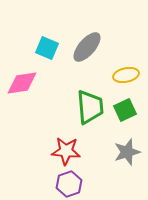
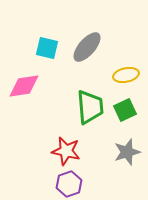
cyan square: rotated 10 degrees counterclockwise
pink diamond: moved 2 px right, 3 px down
red star: rotated 8 degrees clockwise
